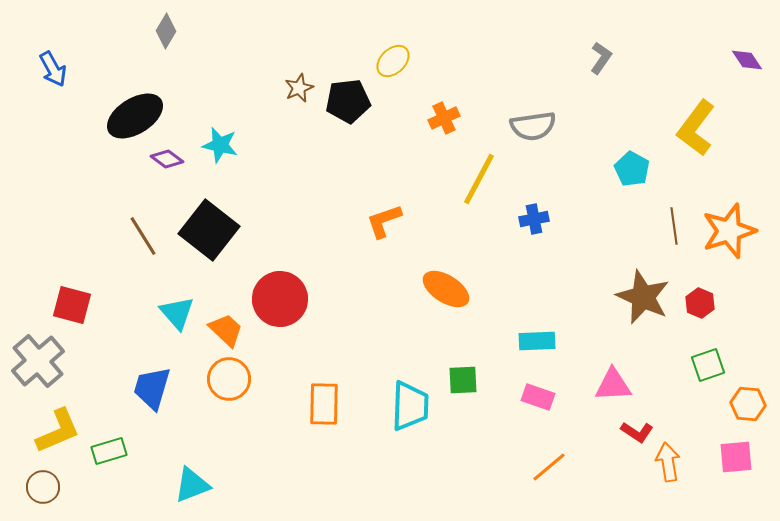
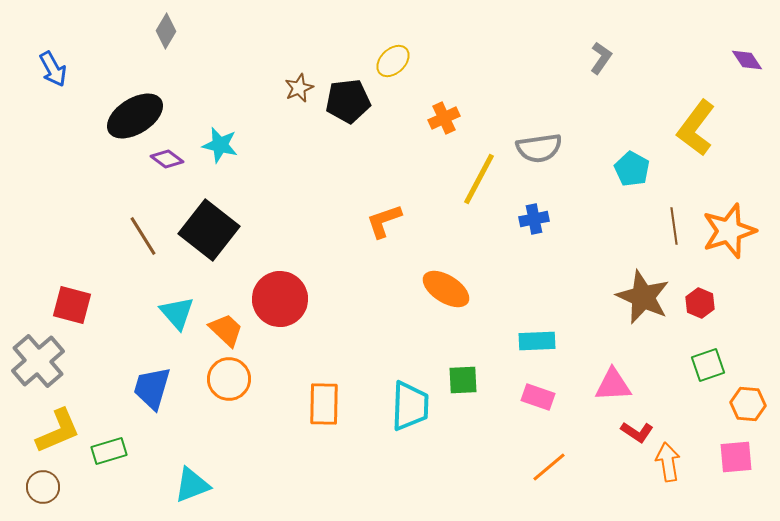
gray semicircle at (533, 126): moved 6 px right, 22 px down
